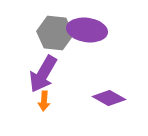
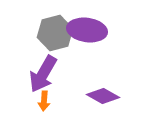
gray hexagon: rotated 20 degrees counterclockwise
purple diamond: moved 6 px left, 2 px up
